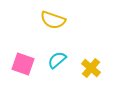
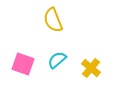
yellow semicircle: rotated 50 degrees clockwise
